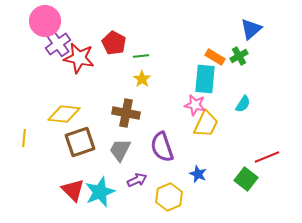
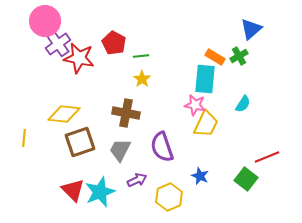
blue star: moved 2 px right, 2 px down
